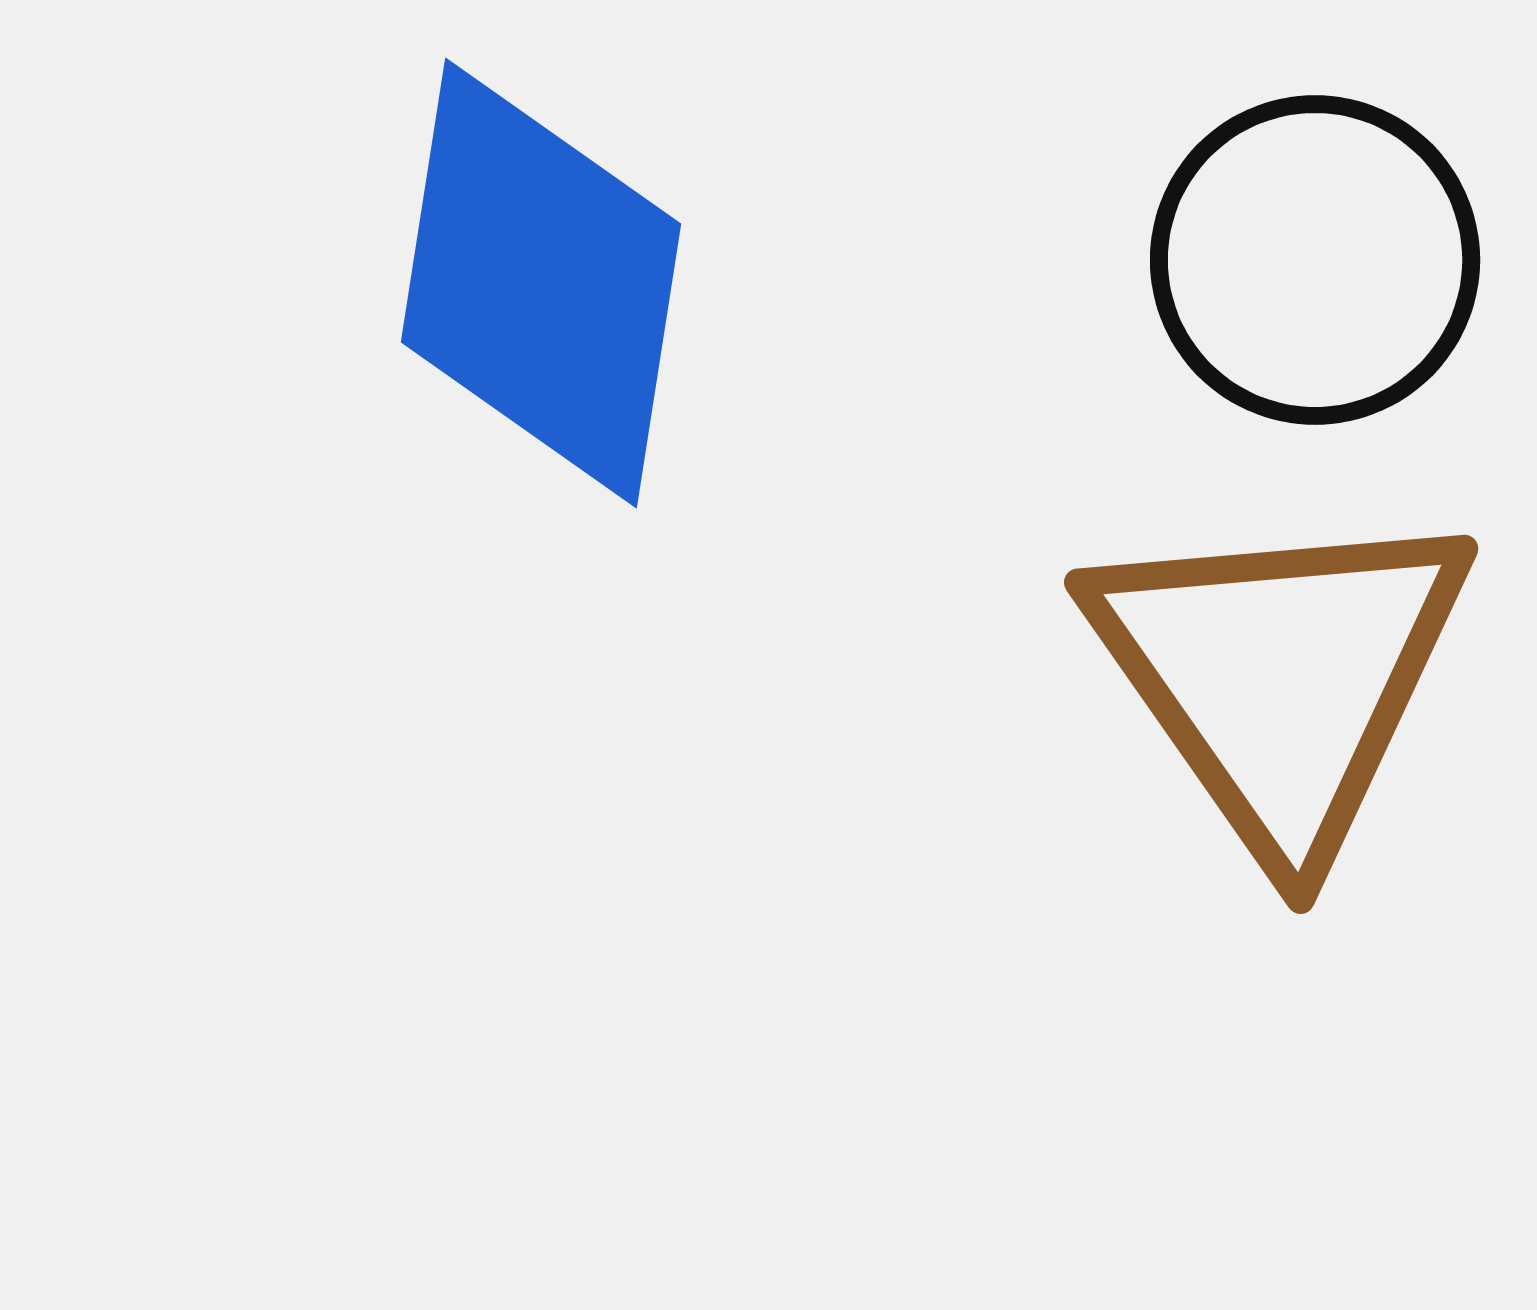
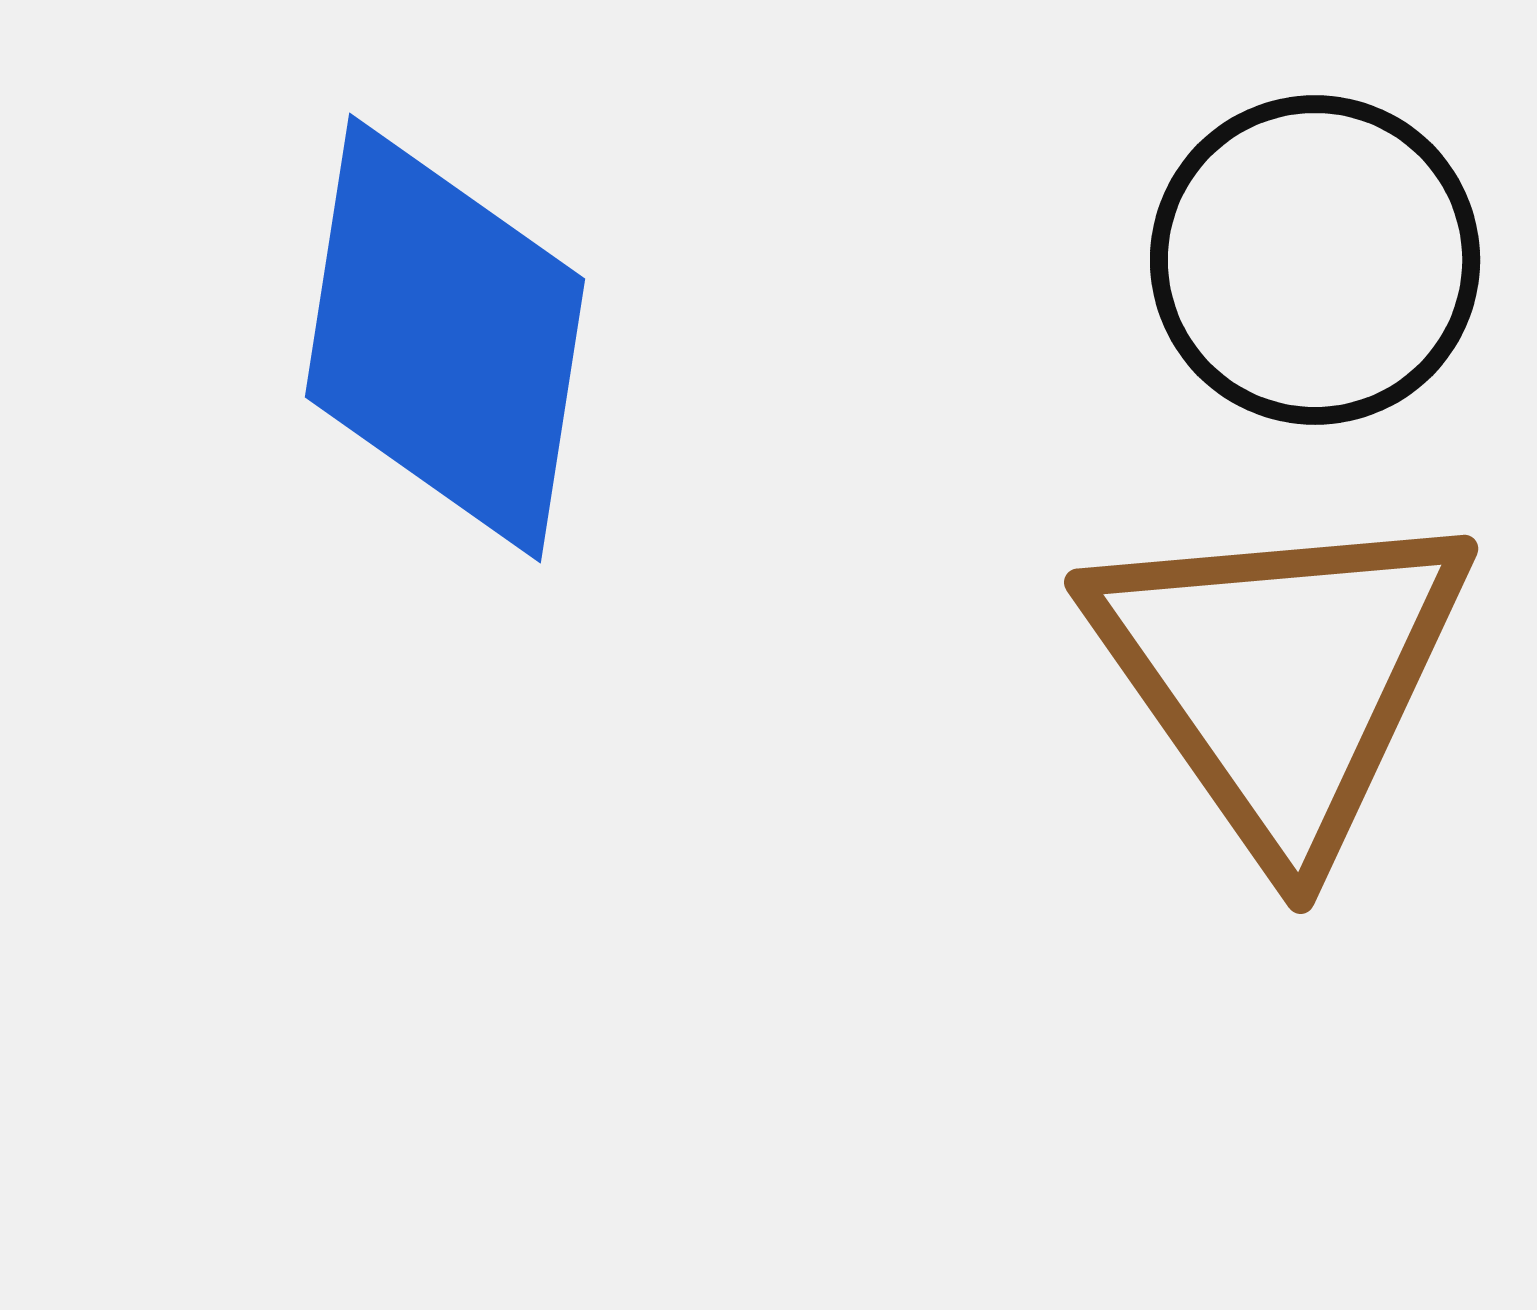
blue diamond: moved 96 px left, 55 px down
